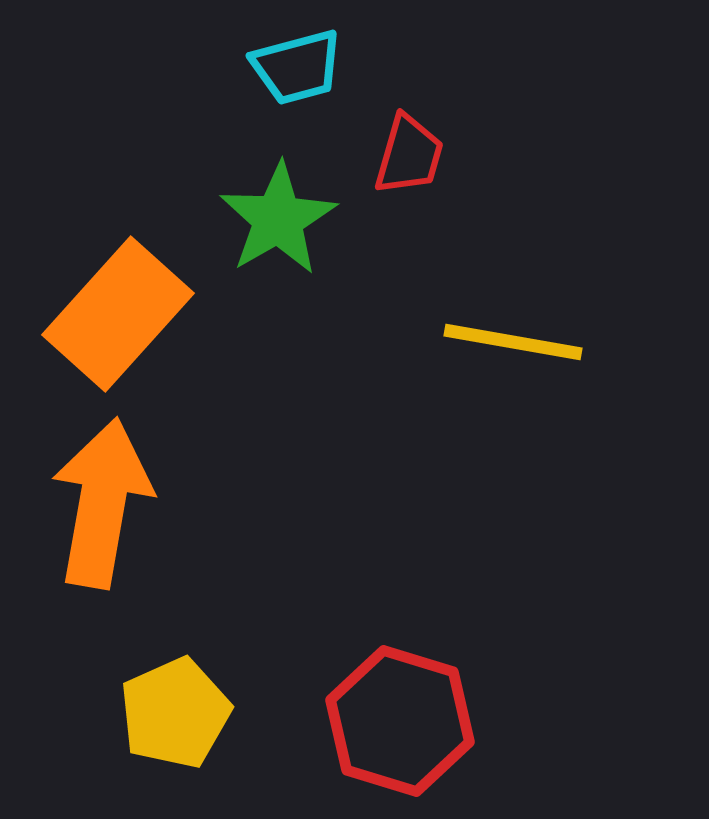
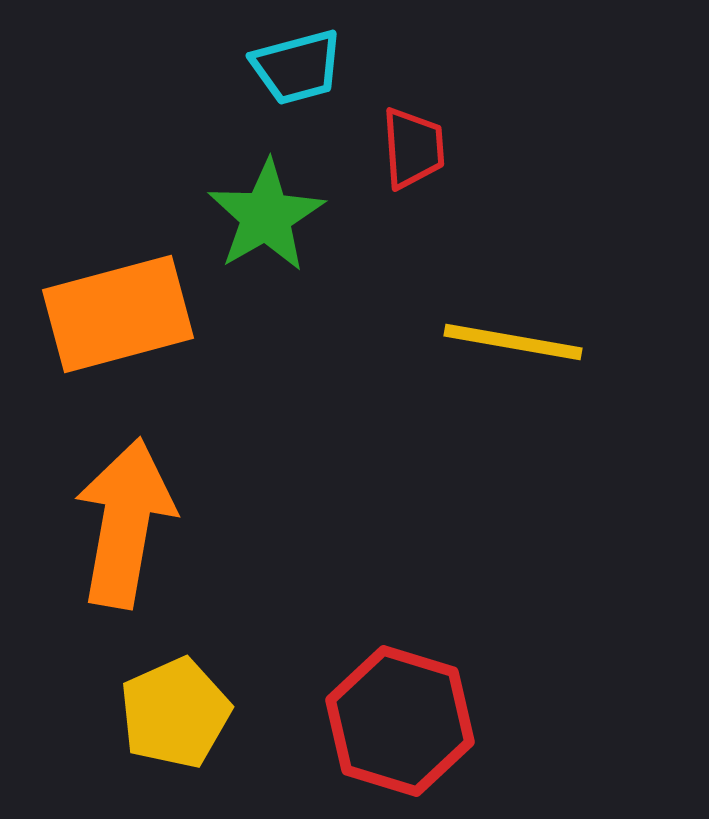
red trapezoid: moved 4 px right, 7 px up; rotated 20 degrees counterclockwise
green star: moved 12 px left, 3 px up
orange rectangle: rotated 33 degrees clockwise
orange arrow: moved 23 px right, 20 px down
